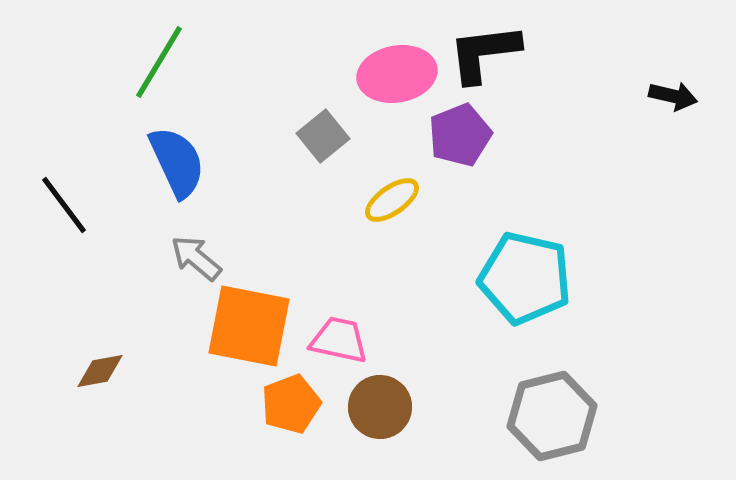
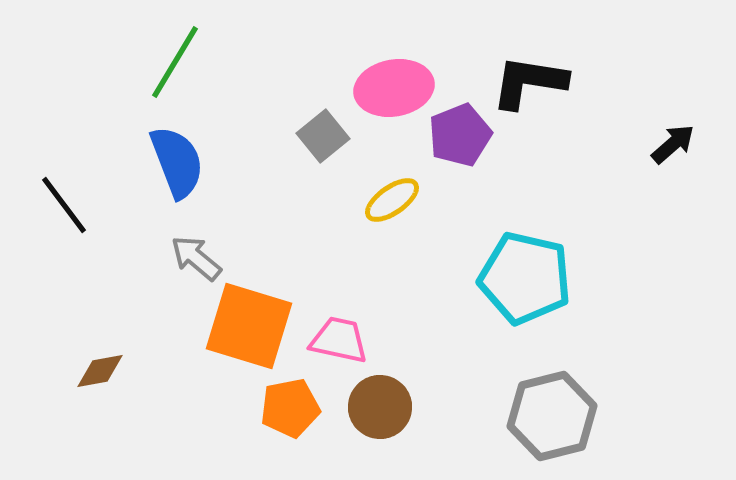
black L-shape: moved 45 px right, 29 px down; rotated 16 degrees clockwise
green line: moved 16 px right
pink ellipse: moved 3 px left, 14 px down
black arrow: moved 48 px down; rotated 54 degrees counterclockwise
blue semicircle: rotated 4 degrees clockwise
orange square: rotated 6 degrees clockwise
orange pentagon: moved 1 px left, 4 px down; rotated 10 degrees clockwise
